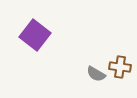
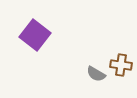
brown cross: moved 1 px right, 2 px up
